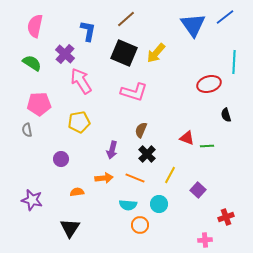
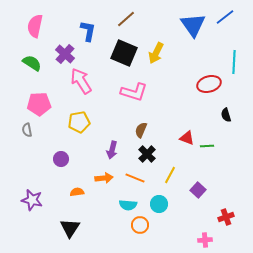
yellow arrow: rotated 15 degrees counterclockwise
